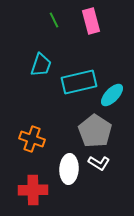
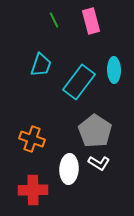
cyan rectangle: rotated 40 degrees counterclockwise
cyan ellipse: moved 2 px right, 25 px up; rotated 45 degrees counterclockwise
